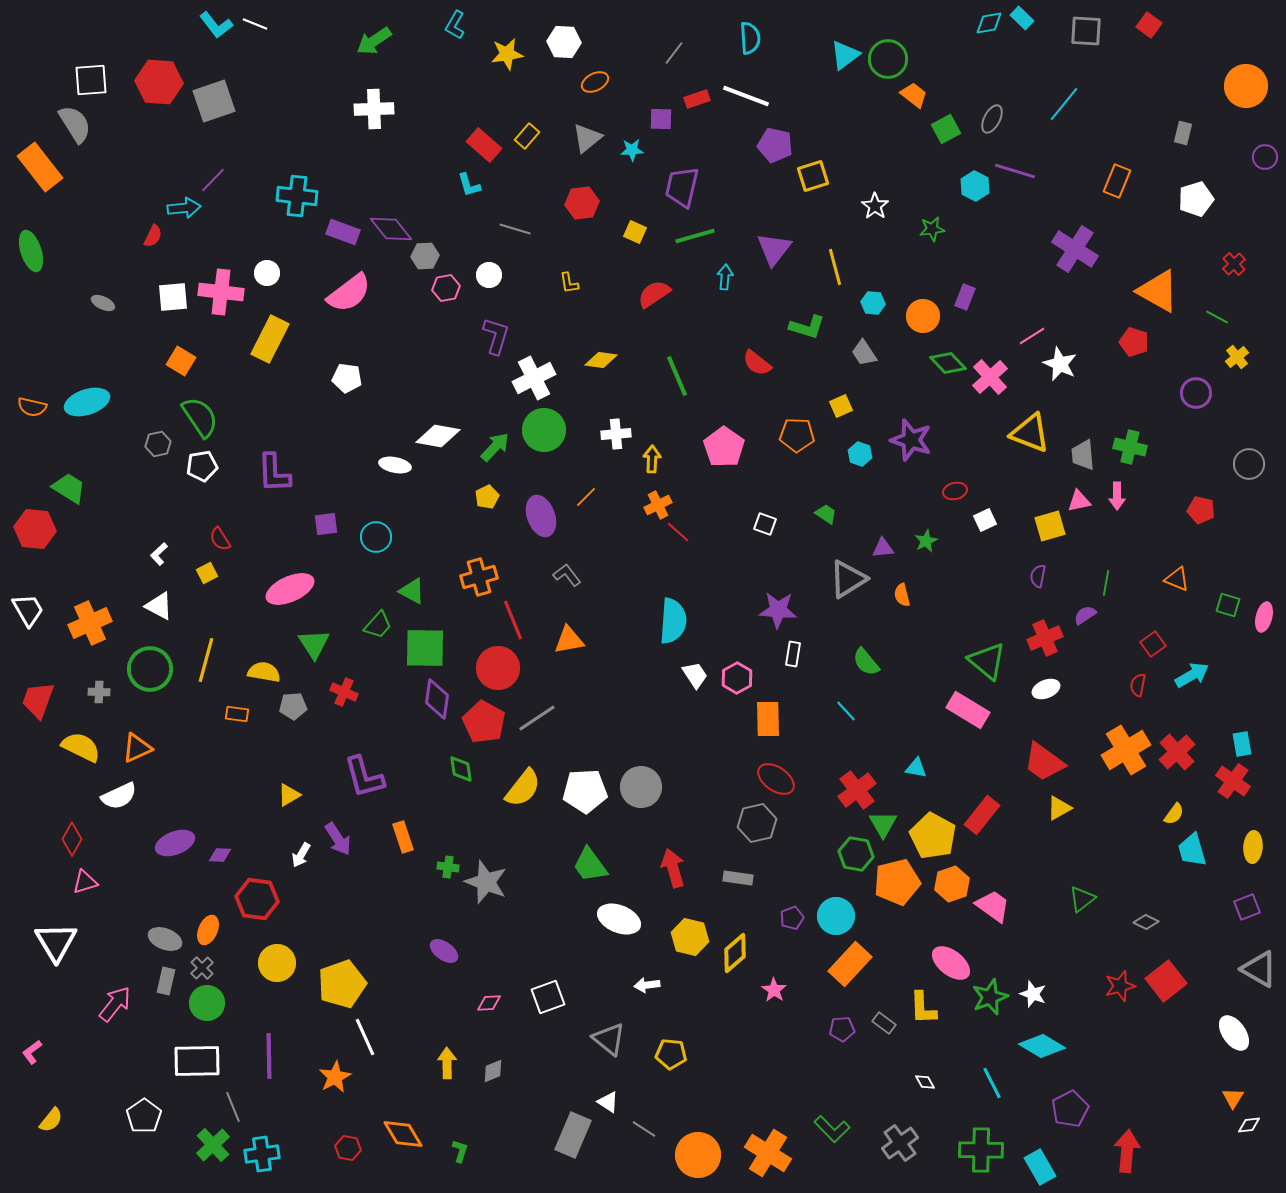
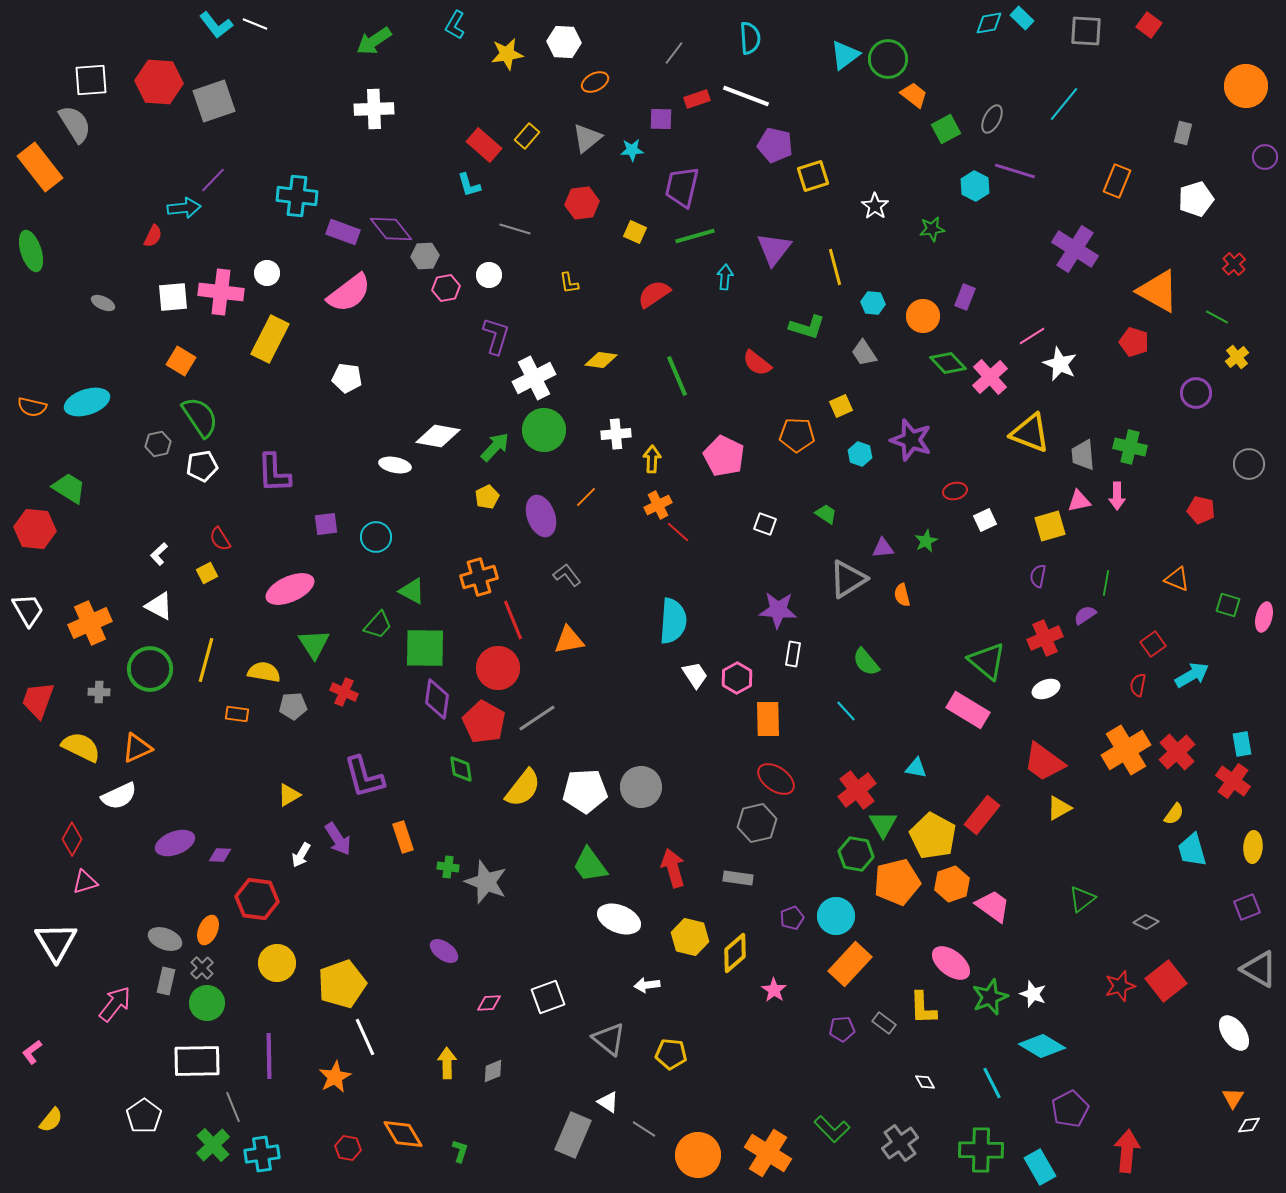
pink pentagon at (724, 447): moved 9 px down; rotated 9 degrees counterclockwise
